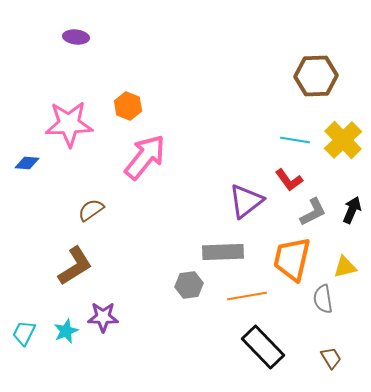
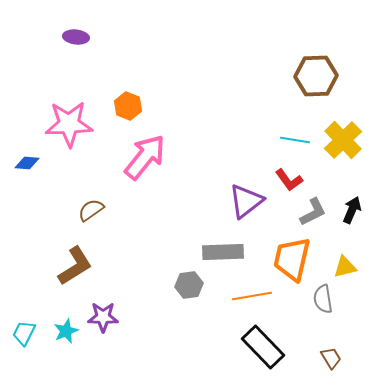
orange line: moved 5 px right
